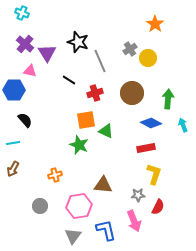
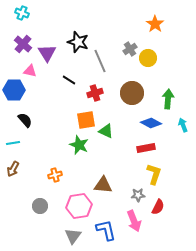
purple cross: moved 2 px left
